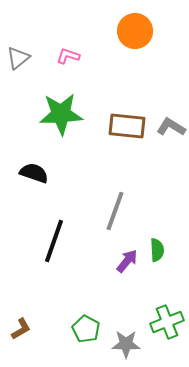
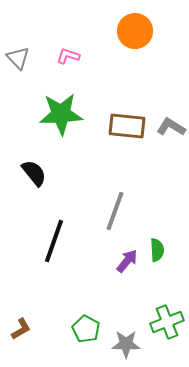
gray triangle: rotated 35 degrees counterclockwise
black semicircle: rotated 32 degrees clockwise
